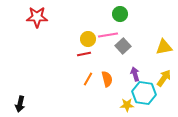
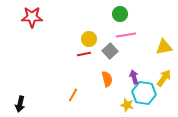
red star: moved 5 px left
pink line: moved 18 px right
yellow circle: moved 1 px right
gray square: moved 13 px left, 5 px down
purple arrow: moved 1 px left, 3 px down
orange line: moved 15 px left, 16 px down
yellow star: rotated 16 degrees clockwise
